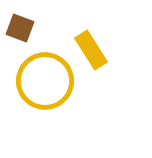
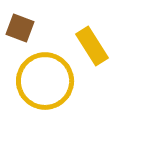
yellow rectangle: moved 1 px right, 4 px up
